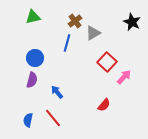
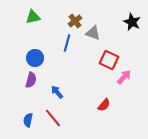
gray triangle: rotated 49 degrees clockwise
red square: moved 2 px right, 2 px up; rotated 18 degrees counterclockwise
purple semicircle: moved 1 px left
